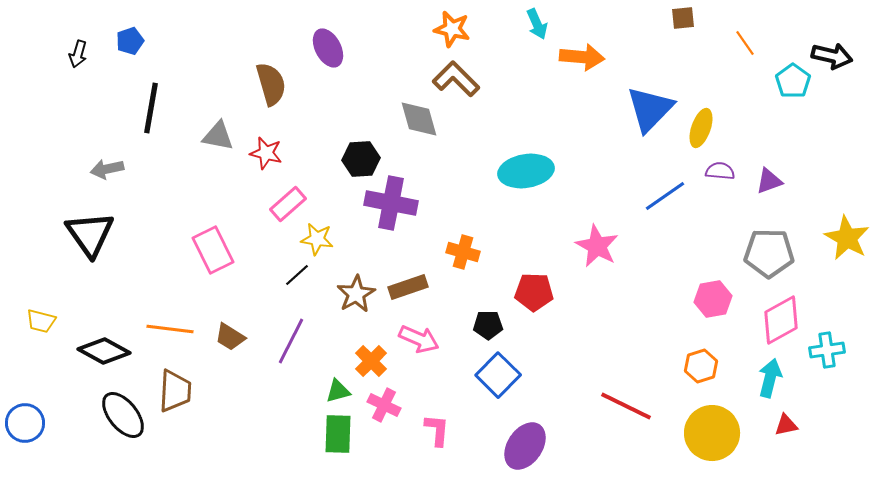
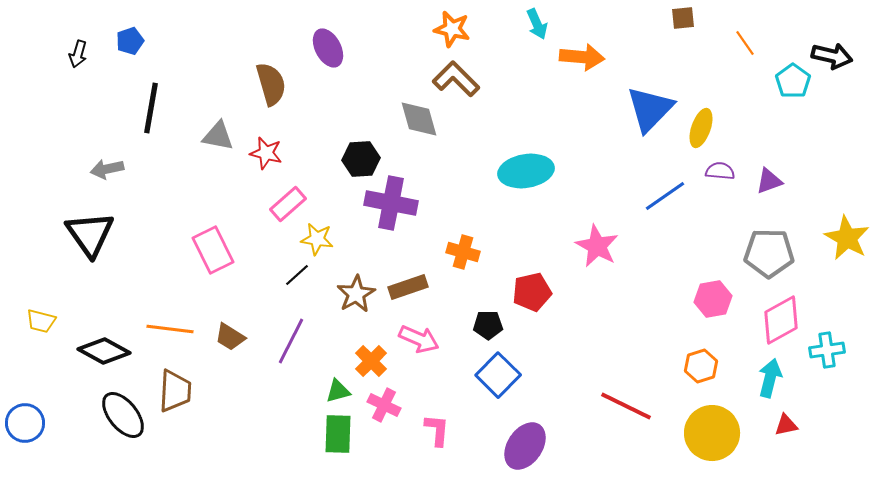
red pentagon at (534, 292): moved 2 px left; rotated 15 degrees counterclockwise
